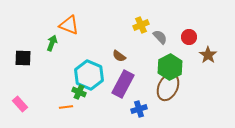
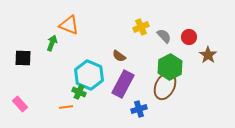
yellow cross: moved 2 px down
gray semicircle: moved 4 px right, 1 px up
brown ellipse: moved 3 px left, 1 px up
